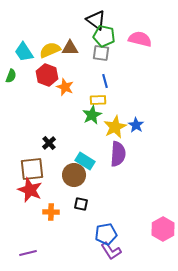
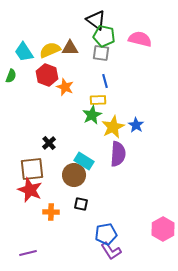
yellow star: moved 2 px left
cyan rectangle: moved 1 px left
